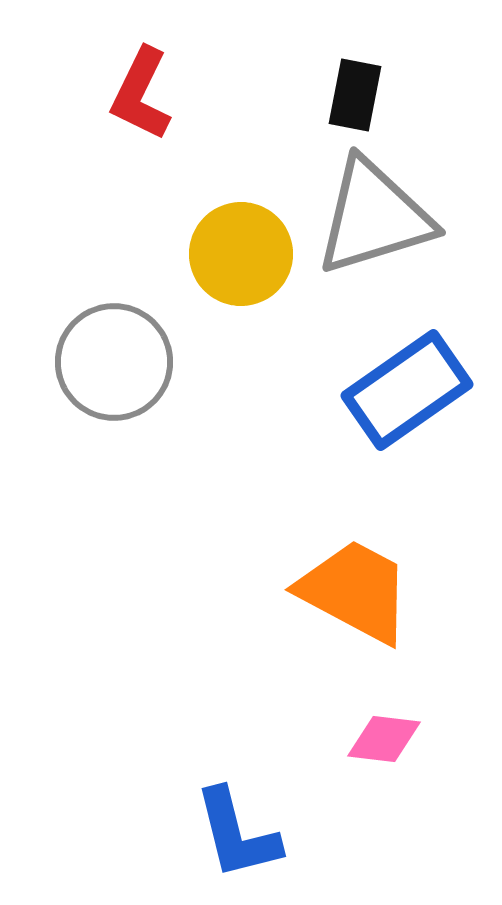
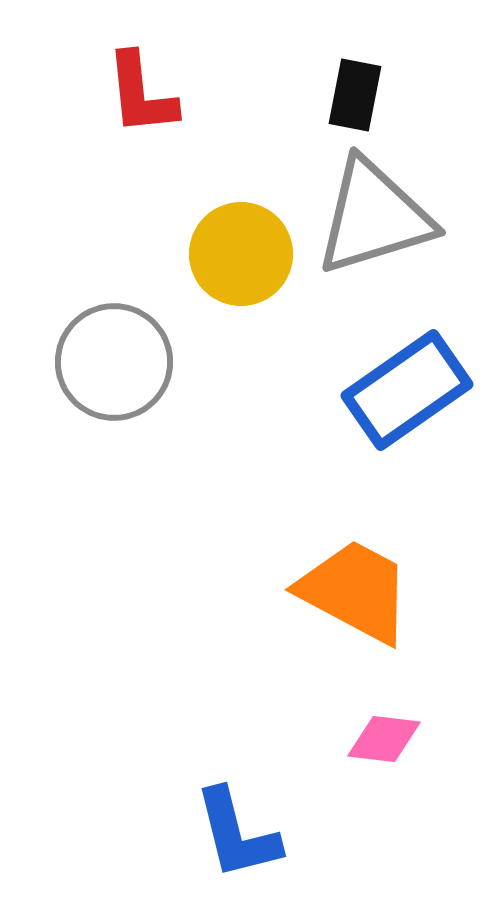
red L-shape: rotated 32 degrees counterclockwise
